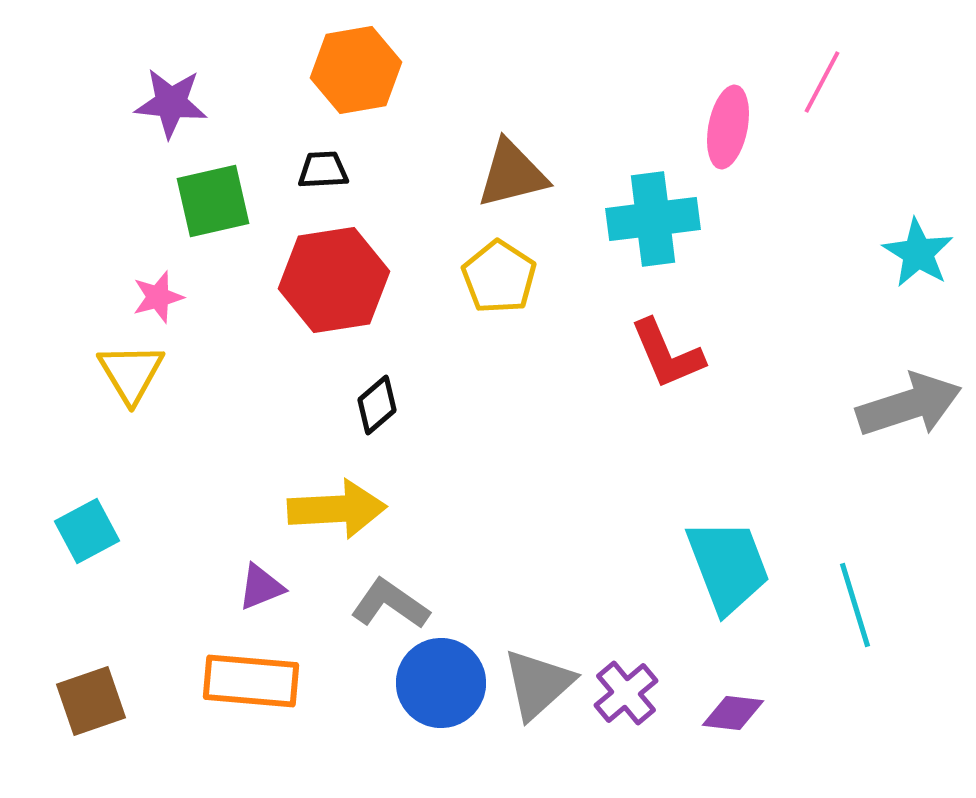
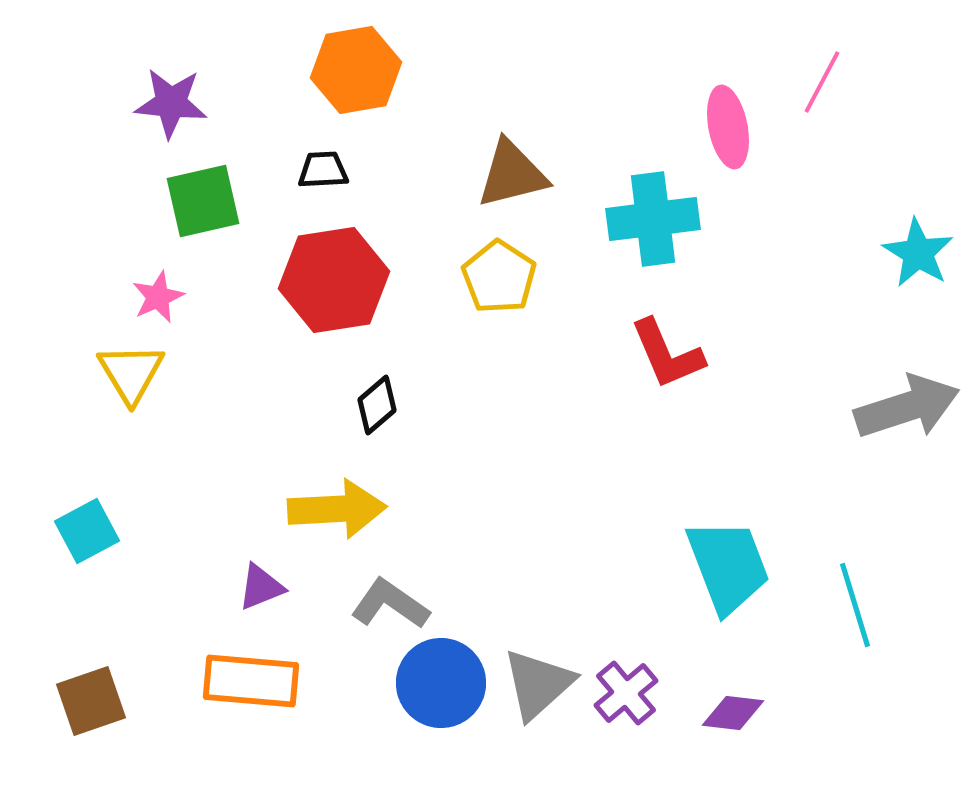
pink ellipse: rotated 22 degrees counterclockwise
green square: moved 10 px left
pink star: rotated 8 degrees counterclockwise
gray arrow: moved 2 px left, 2 px down
